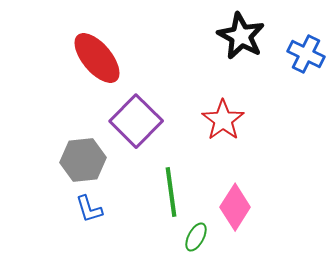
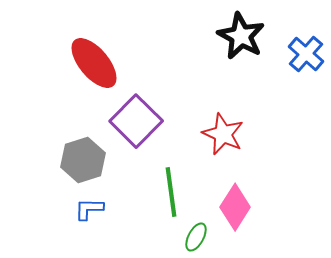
blue cross: rotated 15 degrees clockwise
red ellipse: moved 3 px left, 5 px down
red star: moved 14 px down; rotated 12 degrees counterclockwise
gray hexagon: rotated 12 degrees counterclockwise
blue L-shape: rotated 108 degrees clockwise
